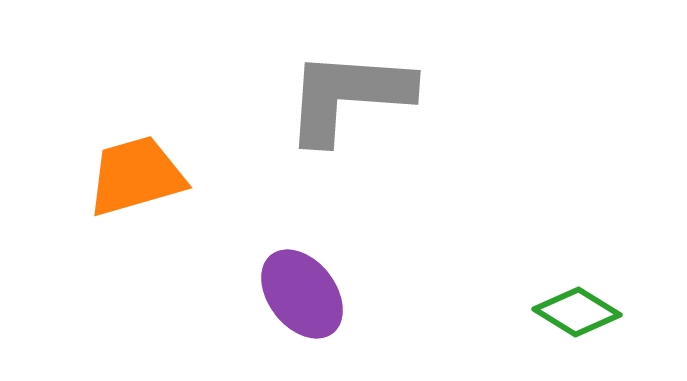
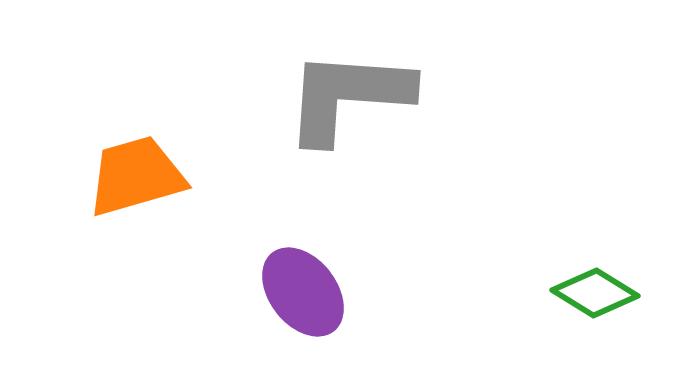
purple ellipse: moved 1 px right, 2 px up
green diamond: moved 18 px right, 19 px up
